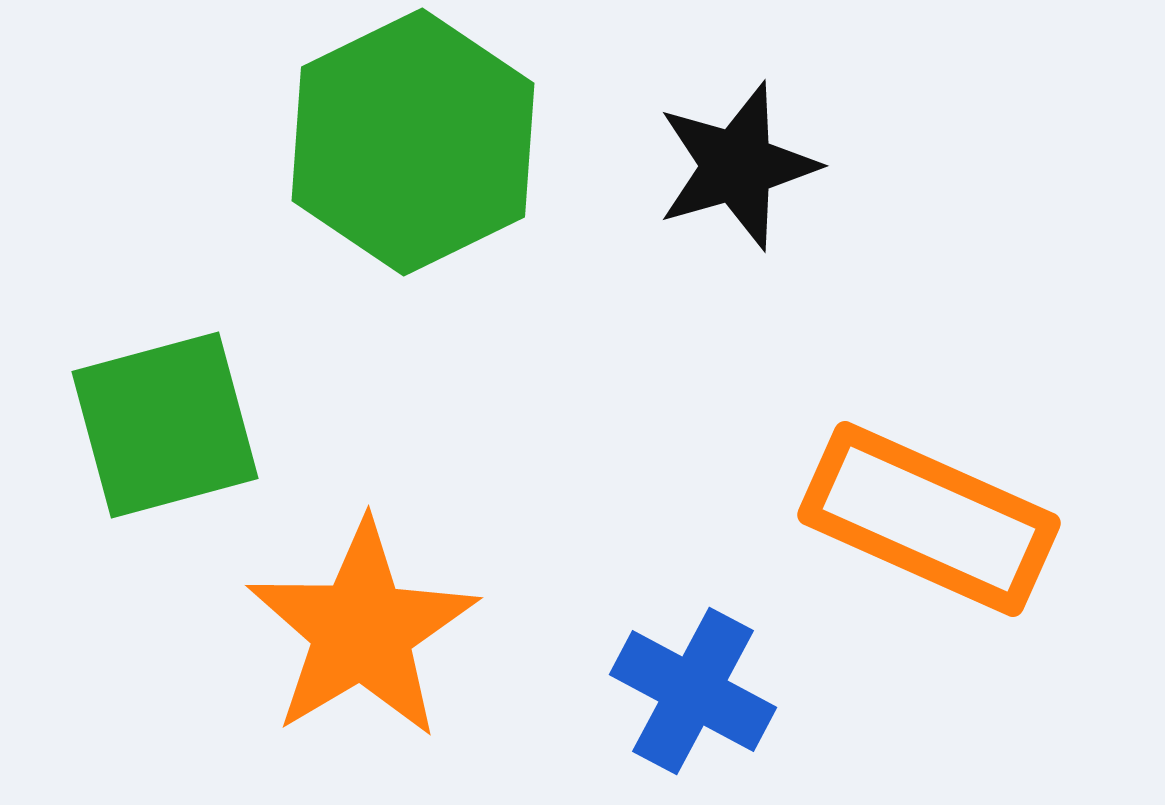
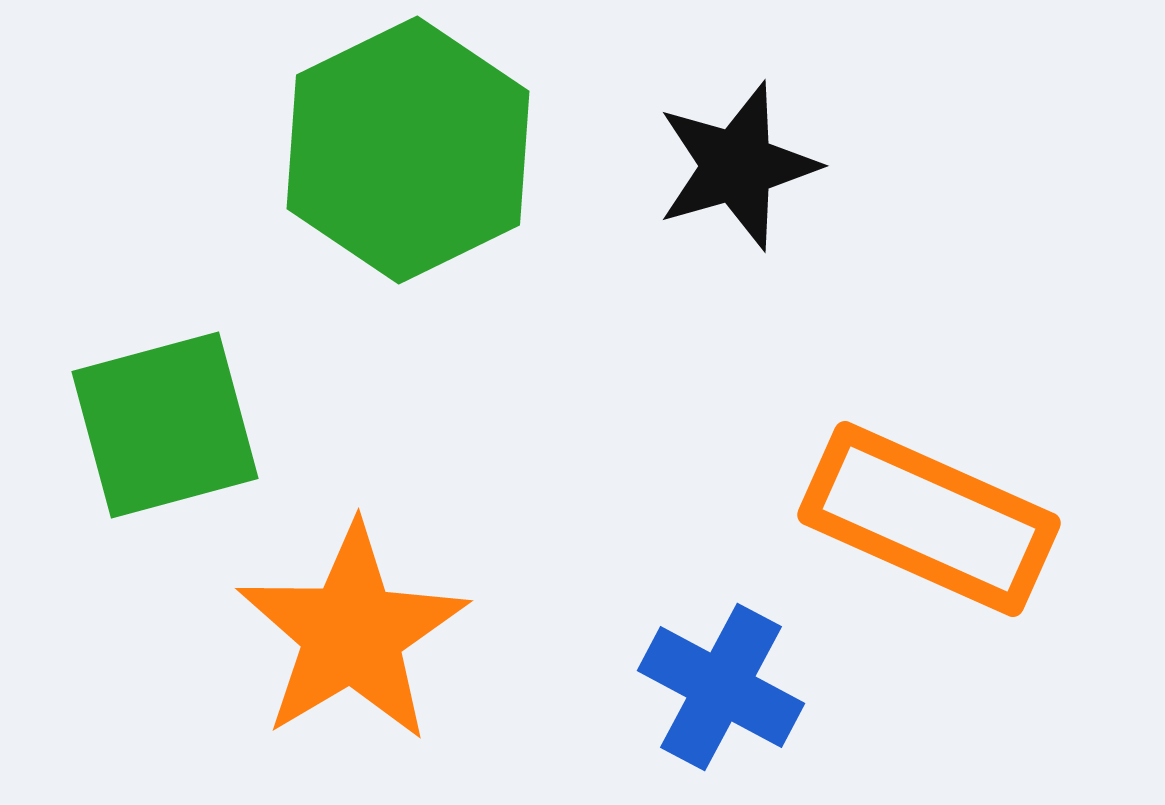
green hexagon: moved 5 px left, 8 px down
orange star: moved 10 px left, 3 px down
blue cross: moved 28 px right, 4 px up
